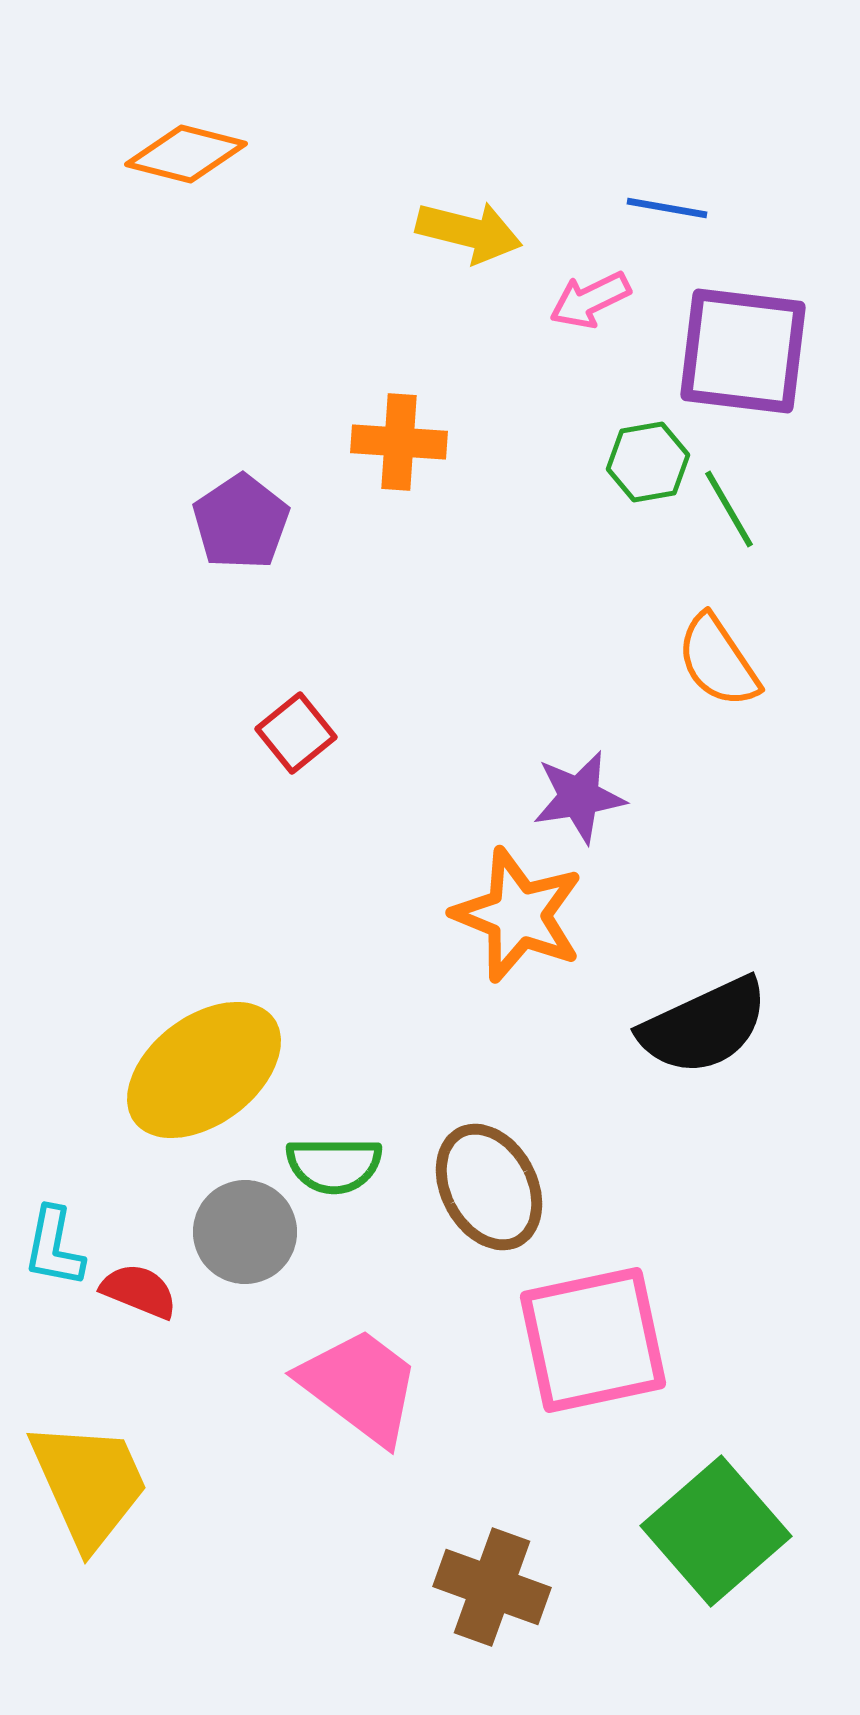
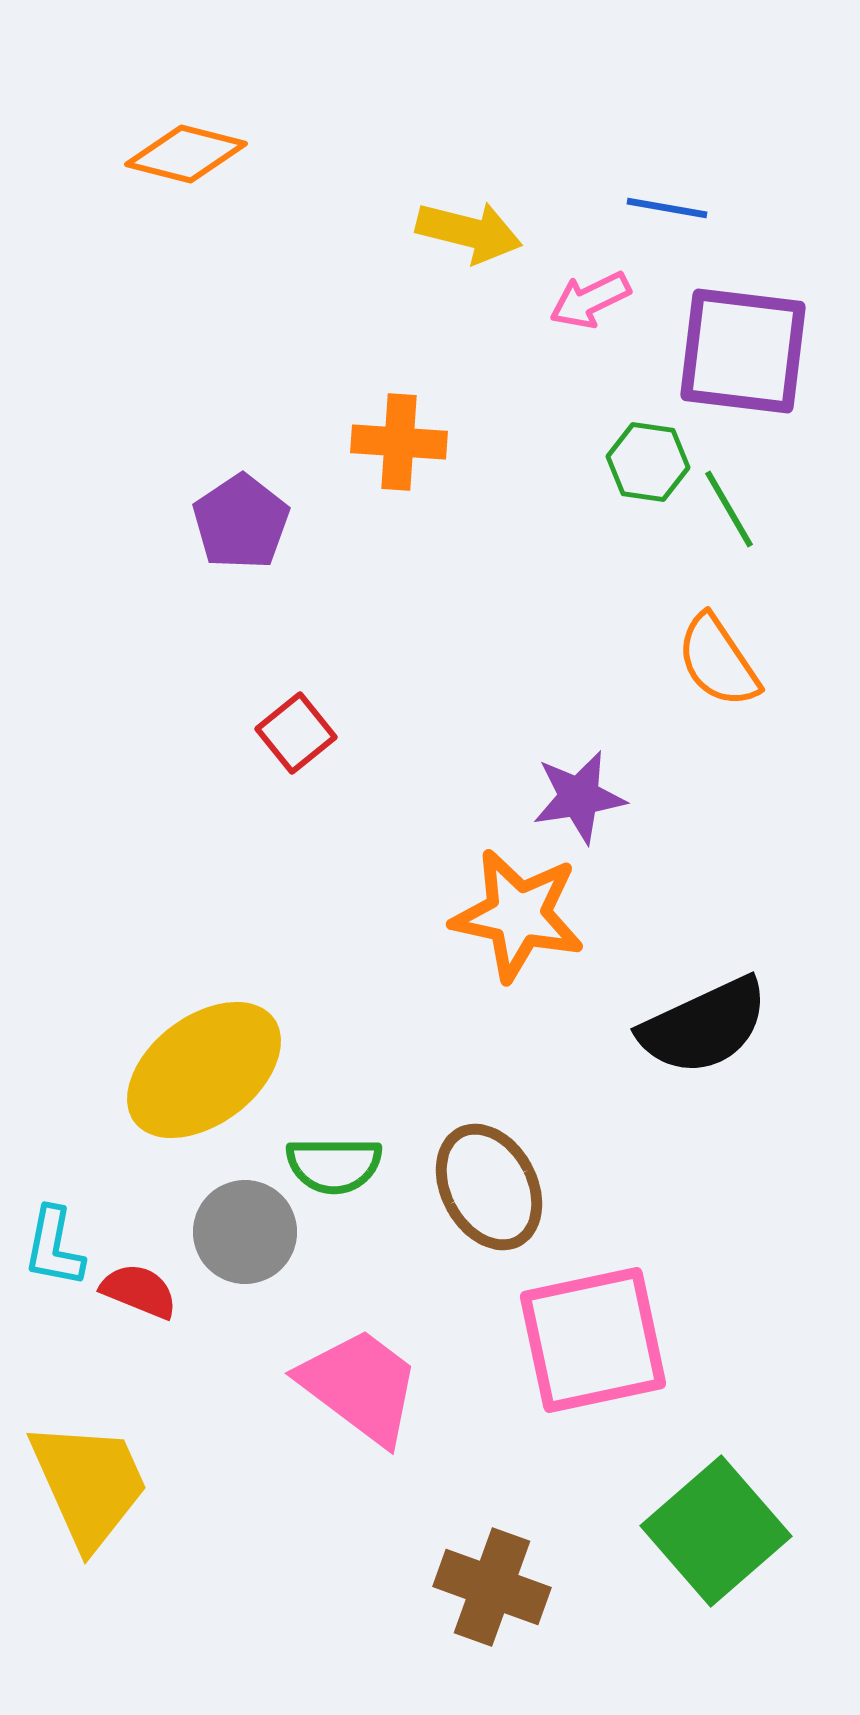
green hexagon: rotated 18 degrees clockwise
orange star: rotated 10 degrees counterclockwise
